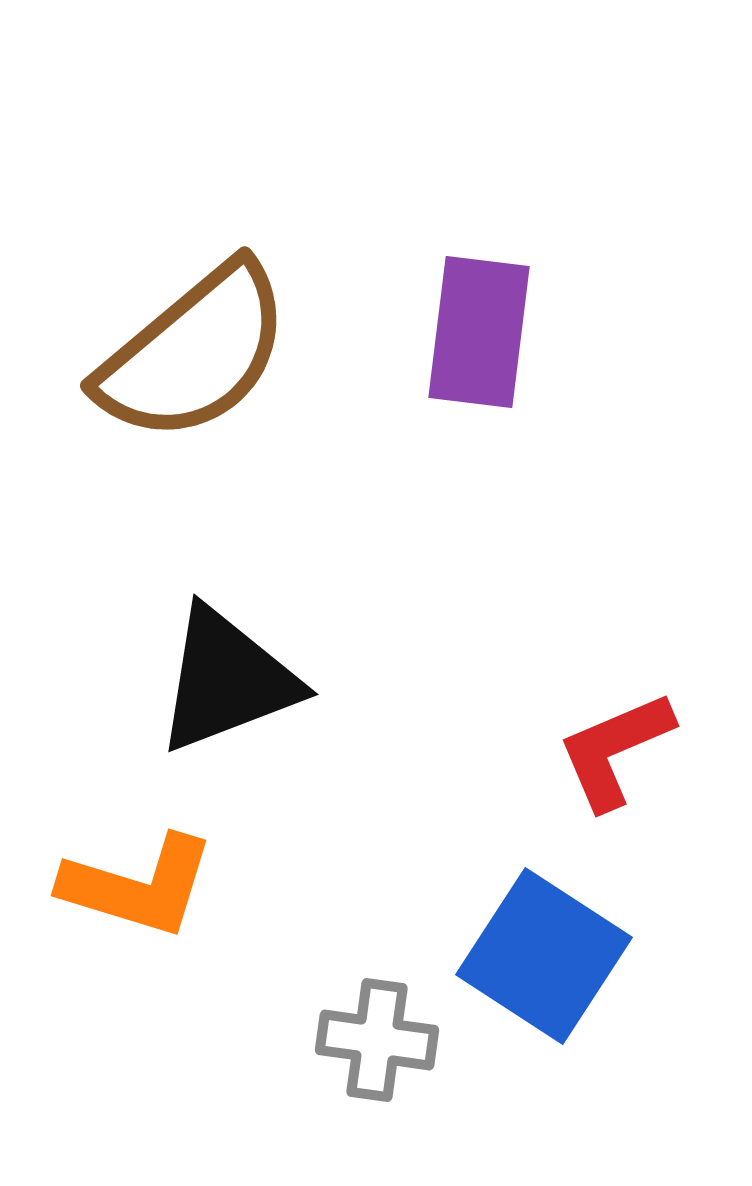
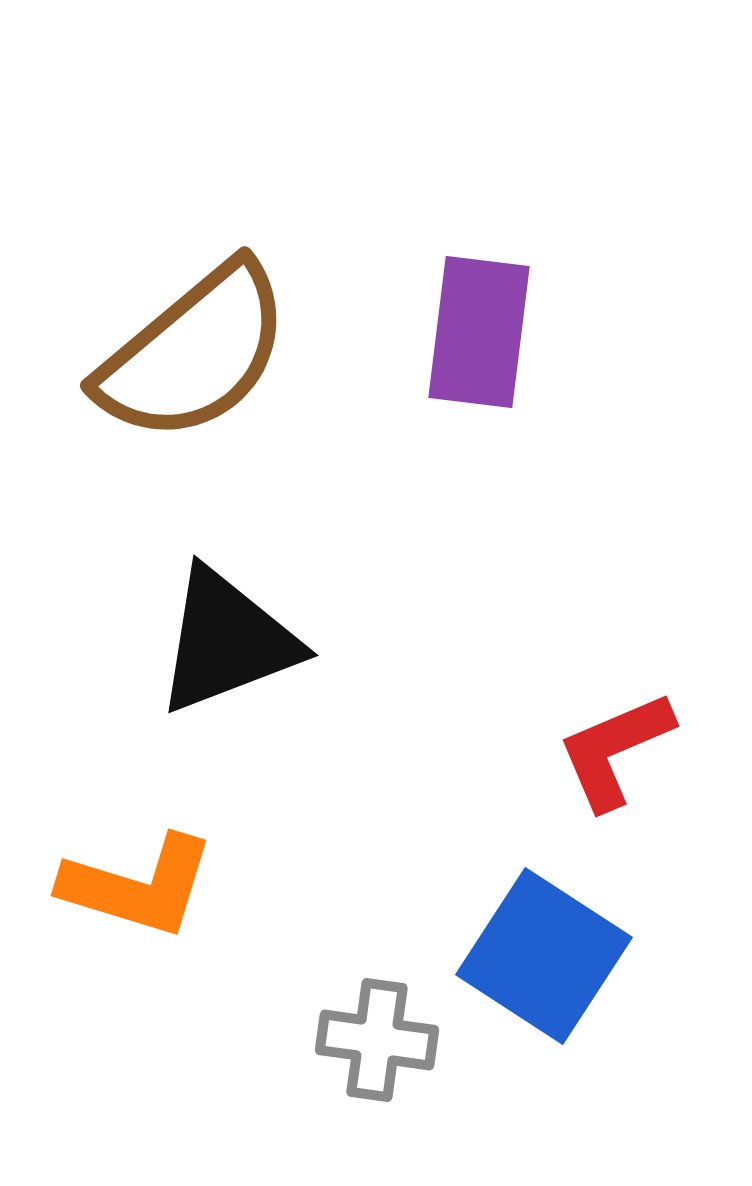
black triangle: moved 39 px up
